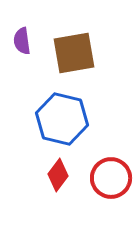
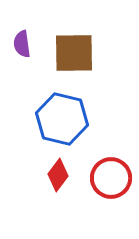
purple semicircle: moved 3 px down
brown square: rotated 9 degrees clockwise
